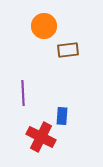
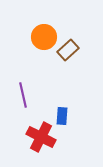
orange circle: moved 11 px down
brown rectangle: rotated 35 degrees counterclockwise
purple line: moved 2 px down; rotated 10 degrees counterclockwise
